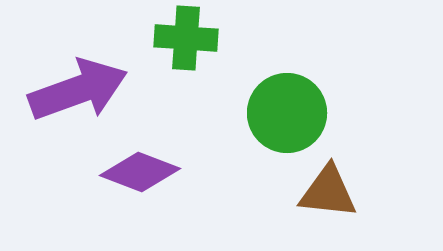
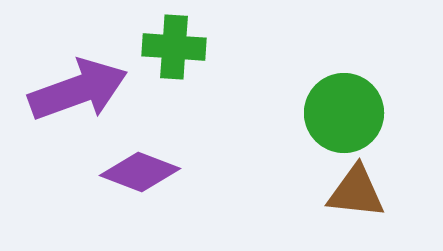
green cross: moved 12 px left, 9 px down
green circle: moved 57 px right
brown triangle: moved 28 px right
